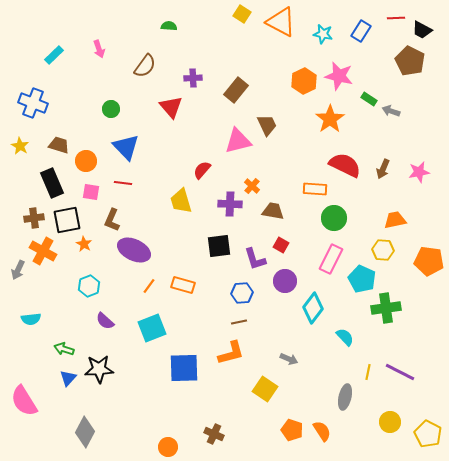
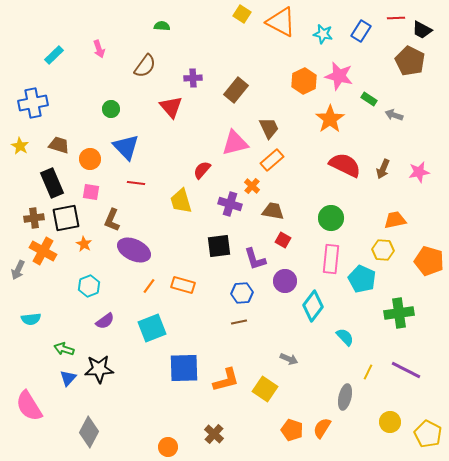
green semicircle at (169, 26): moved 7 px left
blue cross at (33, 103): rotated 32 degrees counterclockwise
gray arrow at (391, 111): moved 3 px right, 4 px down
brown trapezoid at (267, 125): moved 2 px right, 3 px down
pink triangle at (238, 141): moved 3 px left, 2 px down
orange circle at (86, 161): moved 4 px right, 2 px up
red line at (123, 183): moved 13 px right
orange rectangle at (315, 189): moved 43 px left, 29 px up; rotated 45 degrees counterclockwise
purple cross at (230, 204): rotated 15 degrees clockwise
green circle at (334, 218): moved 3 px left
black square at (67, 220): moved 1 px left, 2 px up
red square at (281, 245): moved 2 px right, 5 px up
pink rectangle at (331, 259): rotated 20 degrees counterclockwise
orange pentagon at (429, 261): rotated 8 degrees clockwise
cyan diamond at (313, 308): moved 2 px up
green cross at (386, 308): moved 13 px right, 5 px down
purple semicircle at (105, 321): rotated 78 degrees counterclockwise
orange L-shape at (231, 353): moved 5 px left, 27 px down
yellow line at (368, 372): rotated 14 degrees clockwise
purple line at (400, 372): moved 6 px right, 2 px up
pink semicircle at (24, 401): moved 5 px right, 5 px down
orange semicircle at (322, 431): moved 3 px up; rotated 115 degrees counterclockwise
gray diamond at (85, 432): moved 4 px right
brown cross at (214, 434): rotated 18 degrees clockwise
